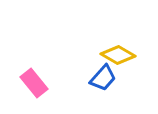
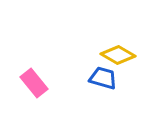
blue trapezoid: rotated 116 degrees counterclockwise
